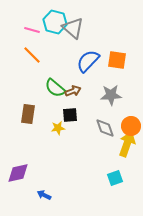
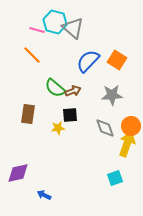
pink line: moved 5 px right
orange square: rotated 24 degrees clockwise
gray star: moved 1 px right
